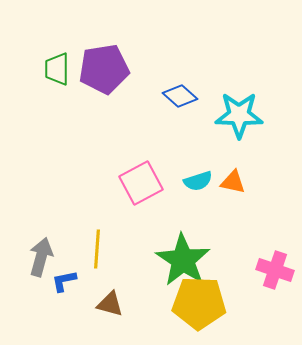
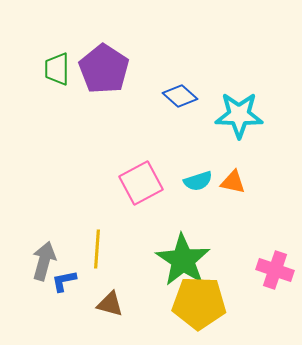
purple pentagon: rotated 30 degrees counterclockwise
gray arrow: moved 3 px right, 4 px down
